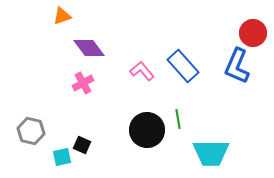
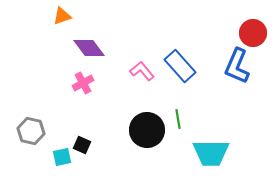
blue rectangle: moved 3 px left
